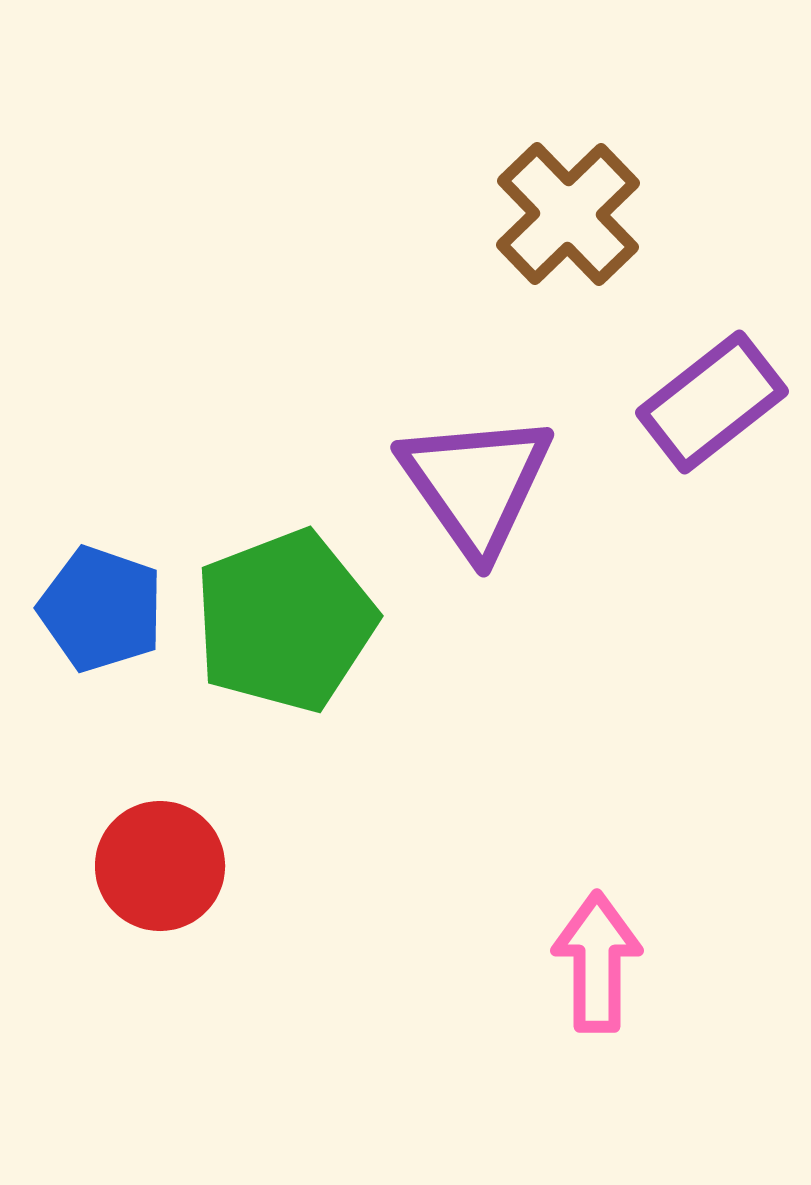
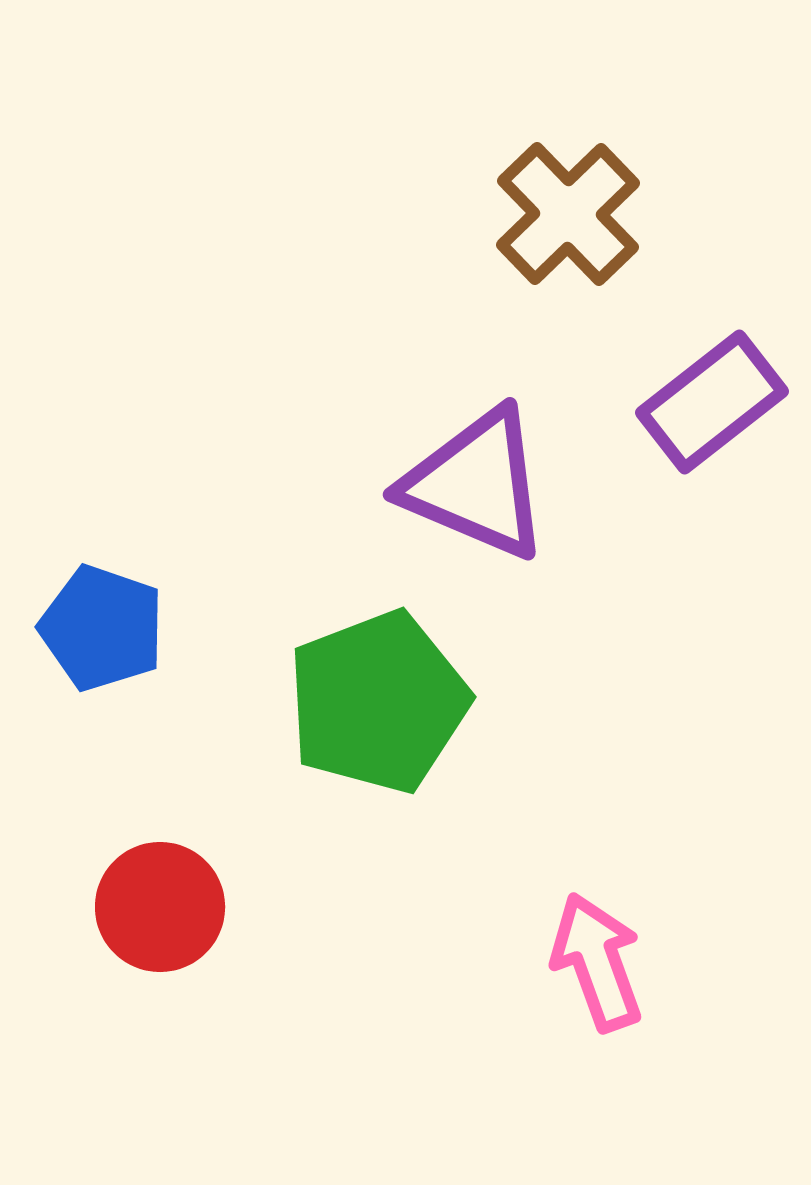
purple triangle: rotated 32 degrees counterclockwise
blue pentagon: moved 1 px right, 19 px down
green pentagon: moved 93 px right, 81 px down
red circle: moved 41 px down
pink arrow: rotated 20 degrees counterclockwise
